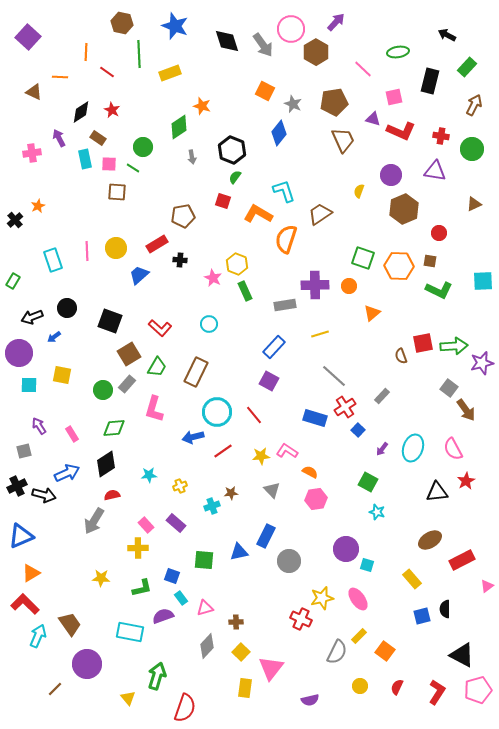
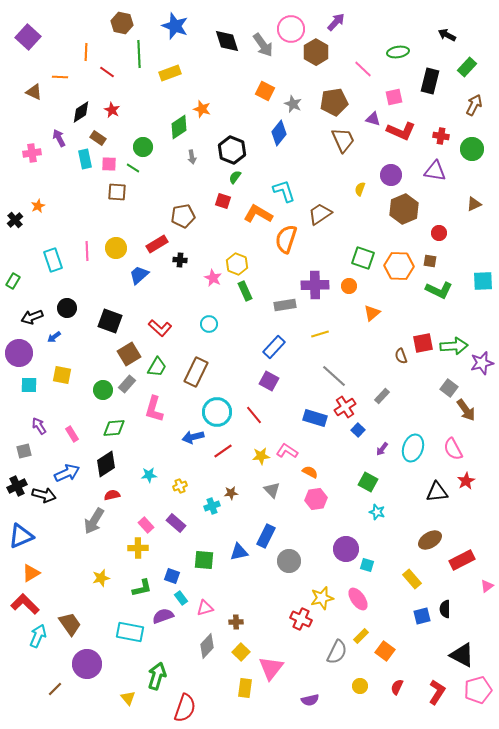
orange star at (202, 106): moved 3 px down
yellow semicircle at (359, 191): moved 1 px right, 2 px up
yellow star at (101, 578): rotated 18 degrees counterclockwise
yellow rectangle at (359, 636): moved 2 px right
